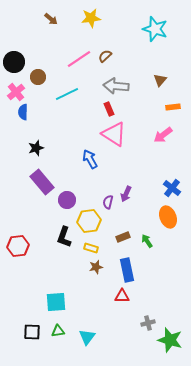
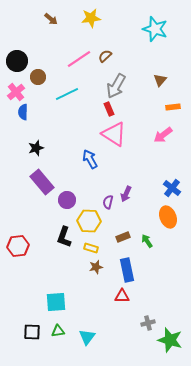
black circle: moved 3 px right, 1 px up
gray arrow: rotated 65 degrees counterclockwise
yellow hexagon: rotated 10 degrees clockwise
